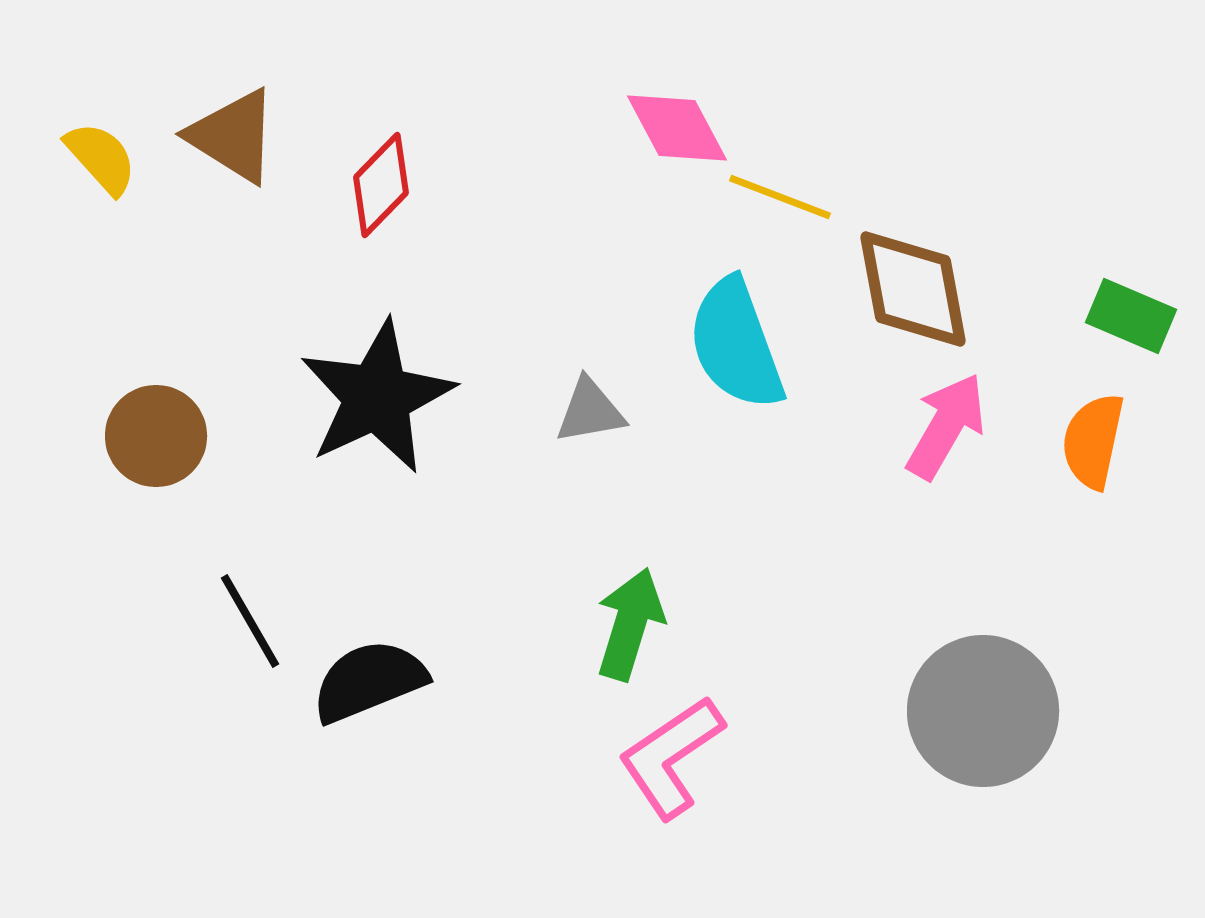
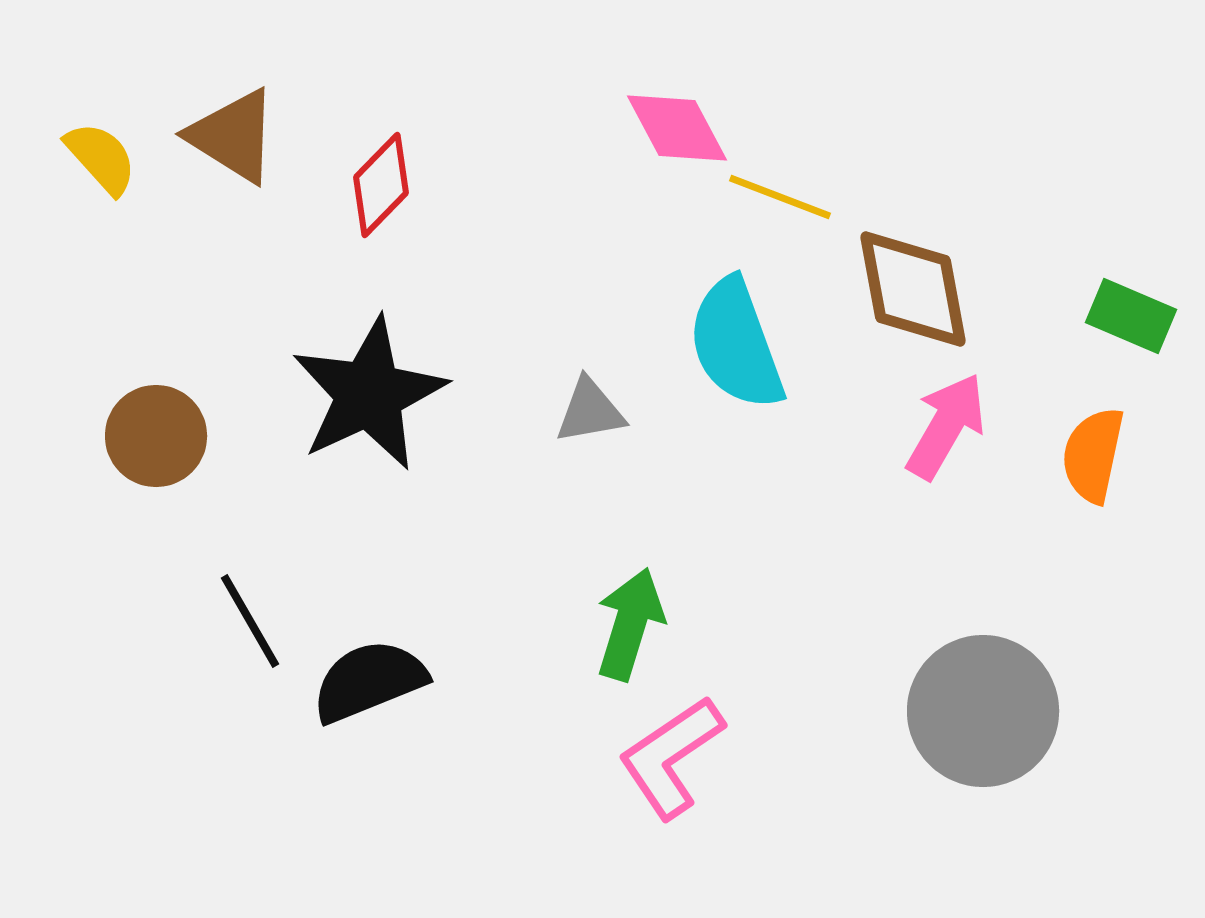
black star: moved 8 px left, 3 px up
orange semicircle: moved 14 px down
